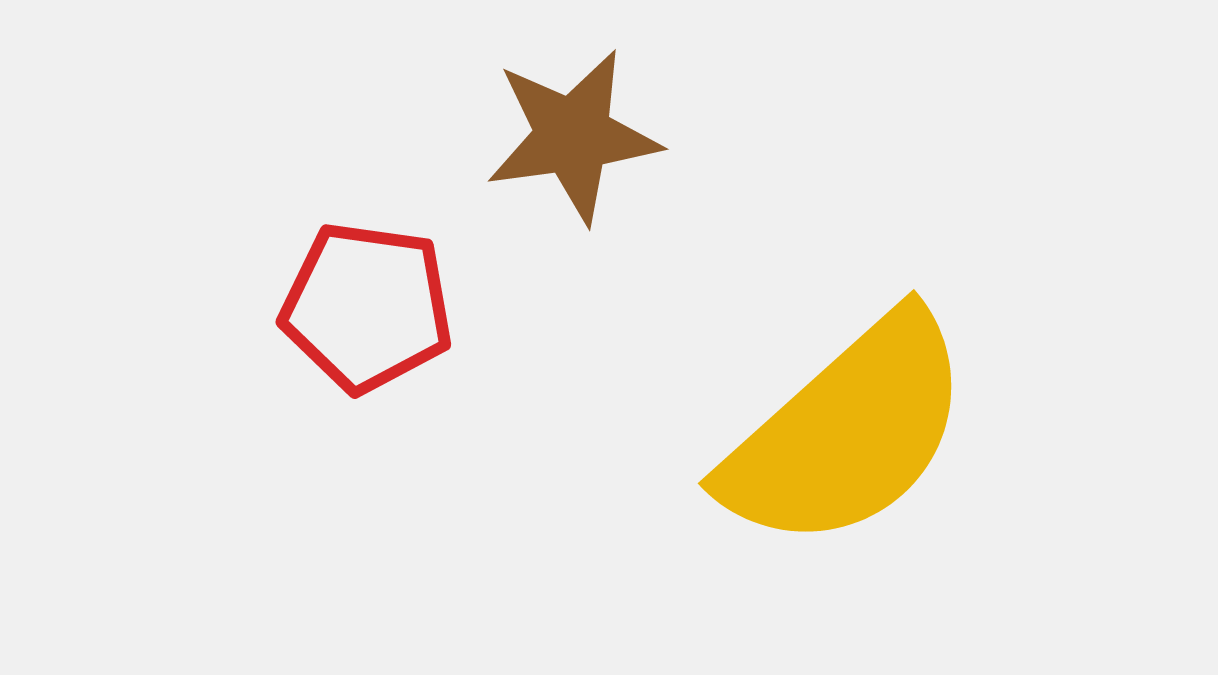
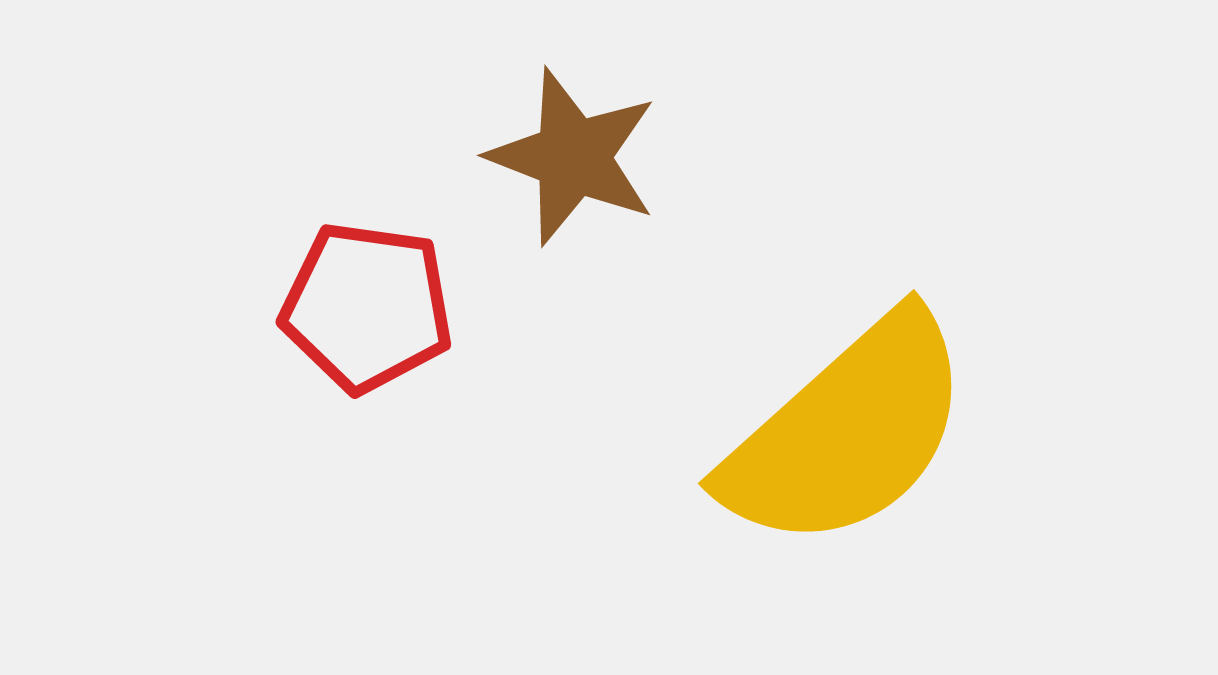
brown star: moved 21 px down; rotated 29 degrees clockwise
